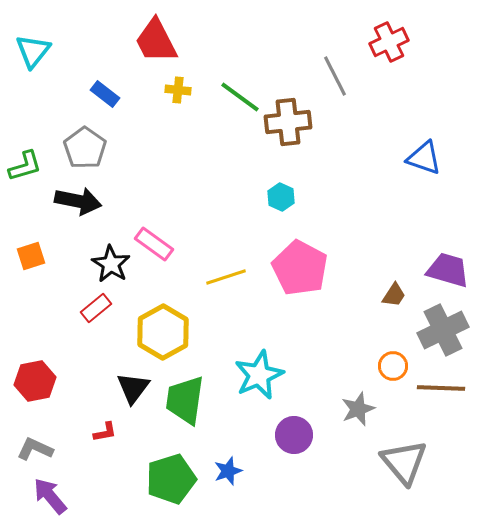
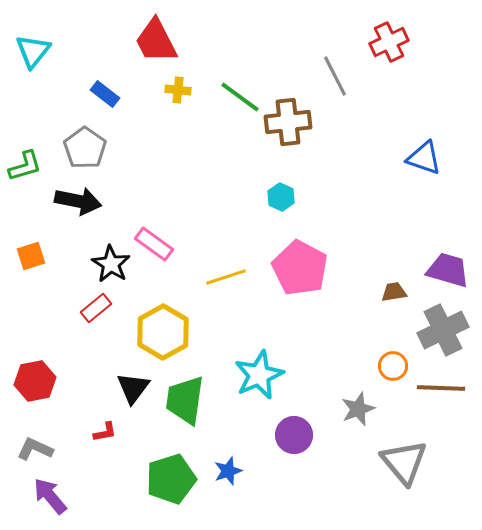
brown trapezoid: moved 3 px up; rotated 132 degrees counterclockwise
